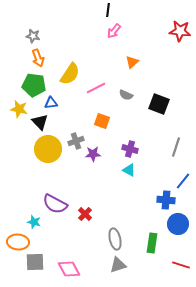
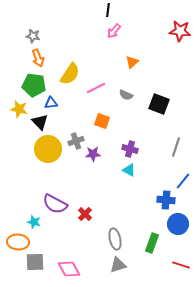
green rectangle: rotated 12 degrees clockwise
